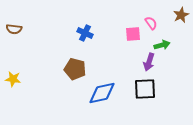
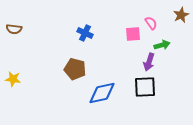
black square: moved 2 px up
